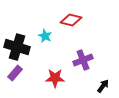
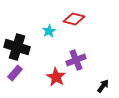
red diamond: moved 3 px right, 1 px up
cyan star: moved 4 px right, 5 px up; rotated 16 degrees clockwise
purple cross: moved 7 px left
red star: moved 1 px right, 1 px up; rotated 30 degrees clockwise
